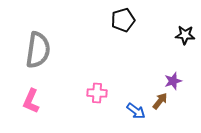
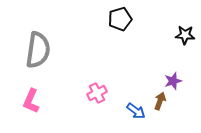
black pentagon: moved 3 px left, 1 px up
pink cross: rotated 30 degrees counterclockwise
brown arrow: rotated 18 degrees counterclockwise
